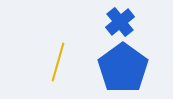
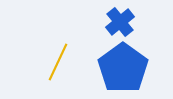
yellow line: rotated 9 degrees clockwise
